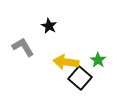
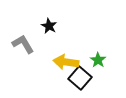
gray L-shape: moved 3 px up
